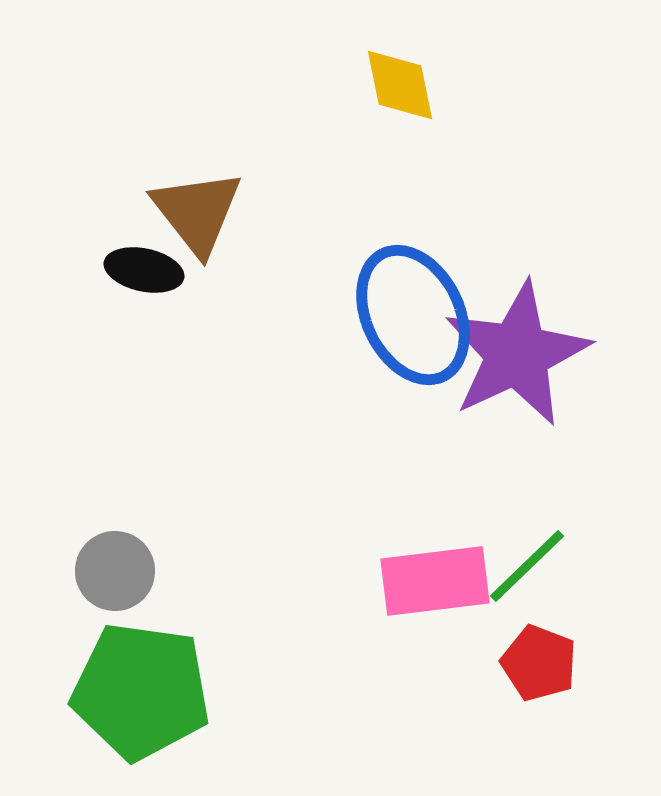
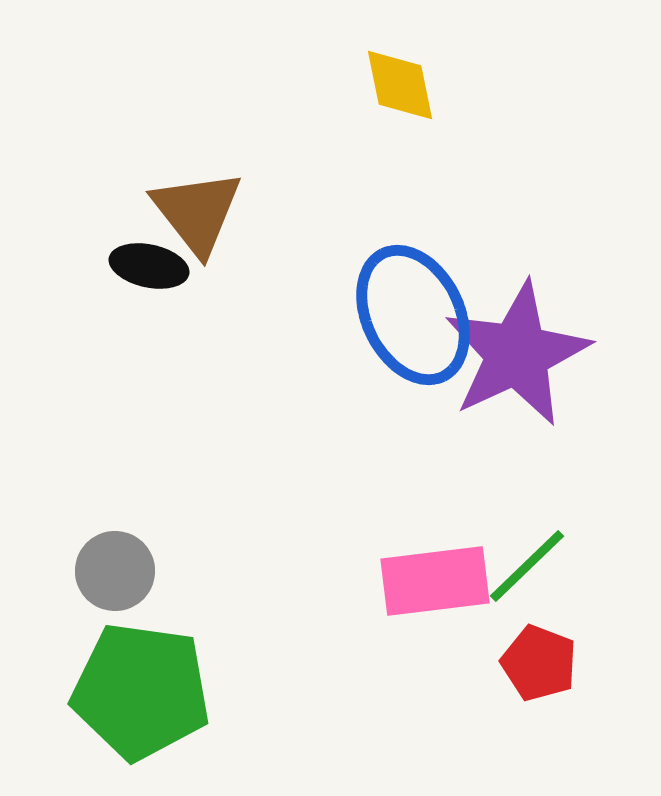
black ellipse: moved 5 px right, 4 px up
